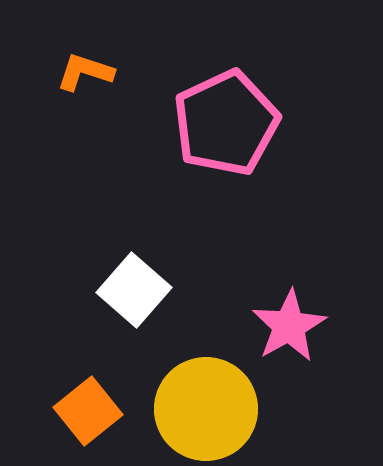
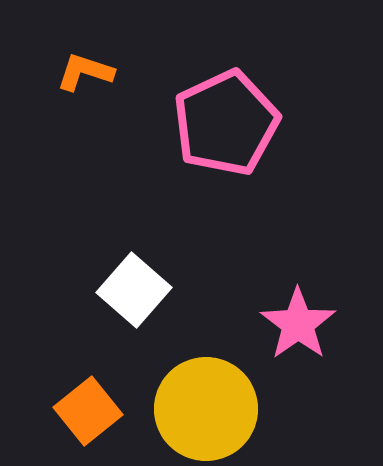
pink star: moved 9 px right, 2 px up; rotated 6 degrees counterclockwise
